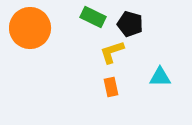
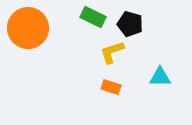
orange circle: moved 2 px left
orange rectangle: rotated 60 degrees counterclockwise
